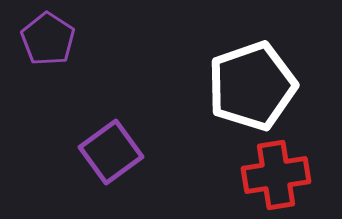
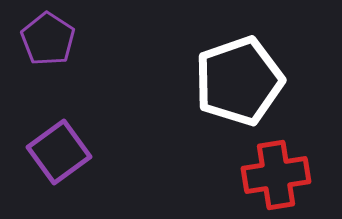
white pentagon: moved 13 px left, 5 px up
purple square: moved 52 px left
